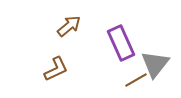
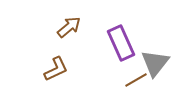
brown arrow: moved 1 px down
gray triangle: moved 1 px up
